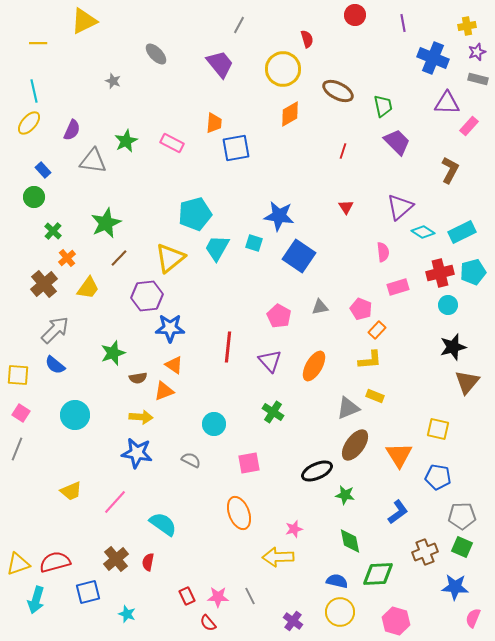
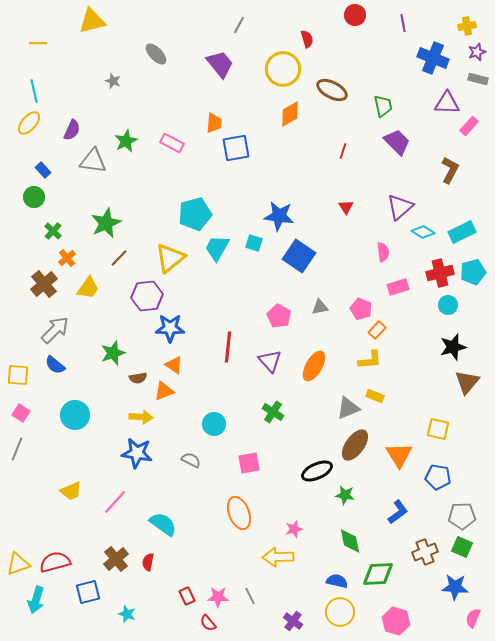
yellow triangle at (84, 21): moved 8 px right; rotated 12 degrees clockwise
brown ellipse at (338, 91): moved 6 px left, 1 px up
